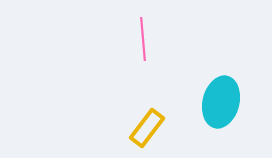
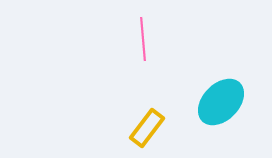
cyan ellipse: rotated 30 degrees clockwise
